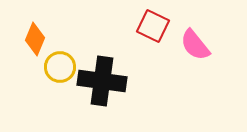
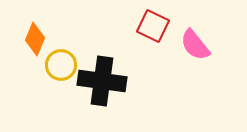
yellow circle: moved 1 px right, 2 px up
